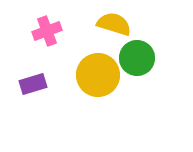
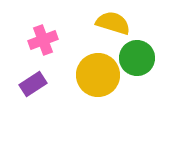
yellow semicircle: moved 1 px left, 1 px up
pink cross: moved 4 px left, 9 px down
purple rectangle: rotated 16 degrees counterclockwise
